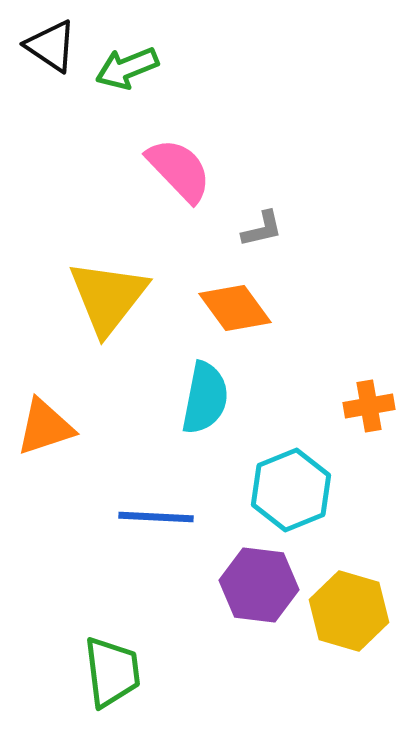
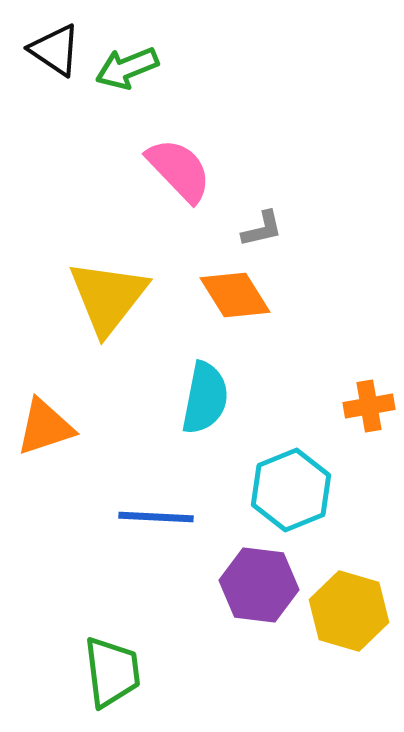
black triangle: moved 4 px right, 4 px down
orange diamond: moved 13 px up; rotated 4 degrees clockwise
